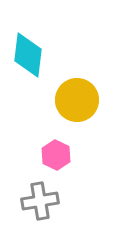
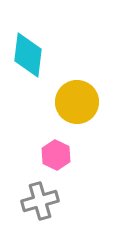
yellow circle: moved 2 px down
gray cross: rotated 6 degrees counterclockwise
